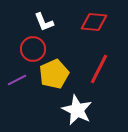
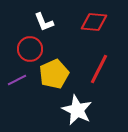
red circle: moved 3 px left
